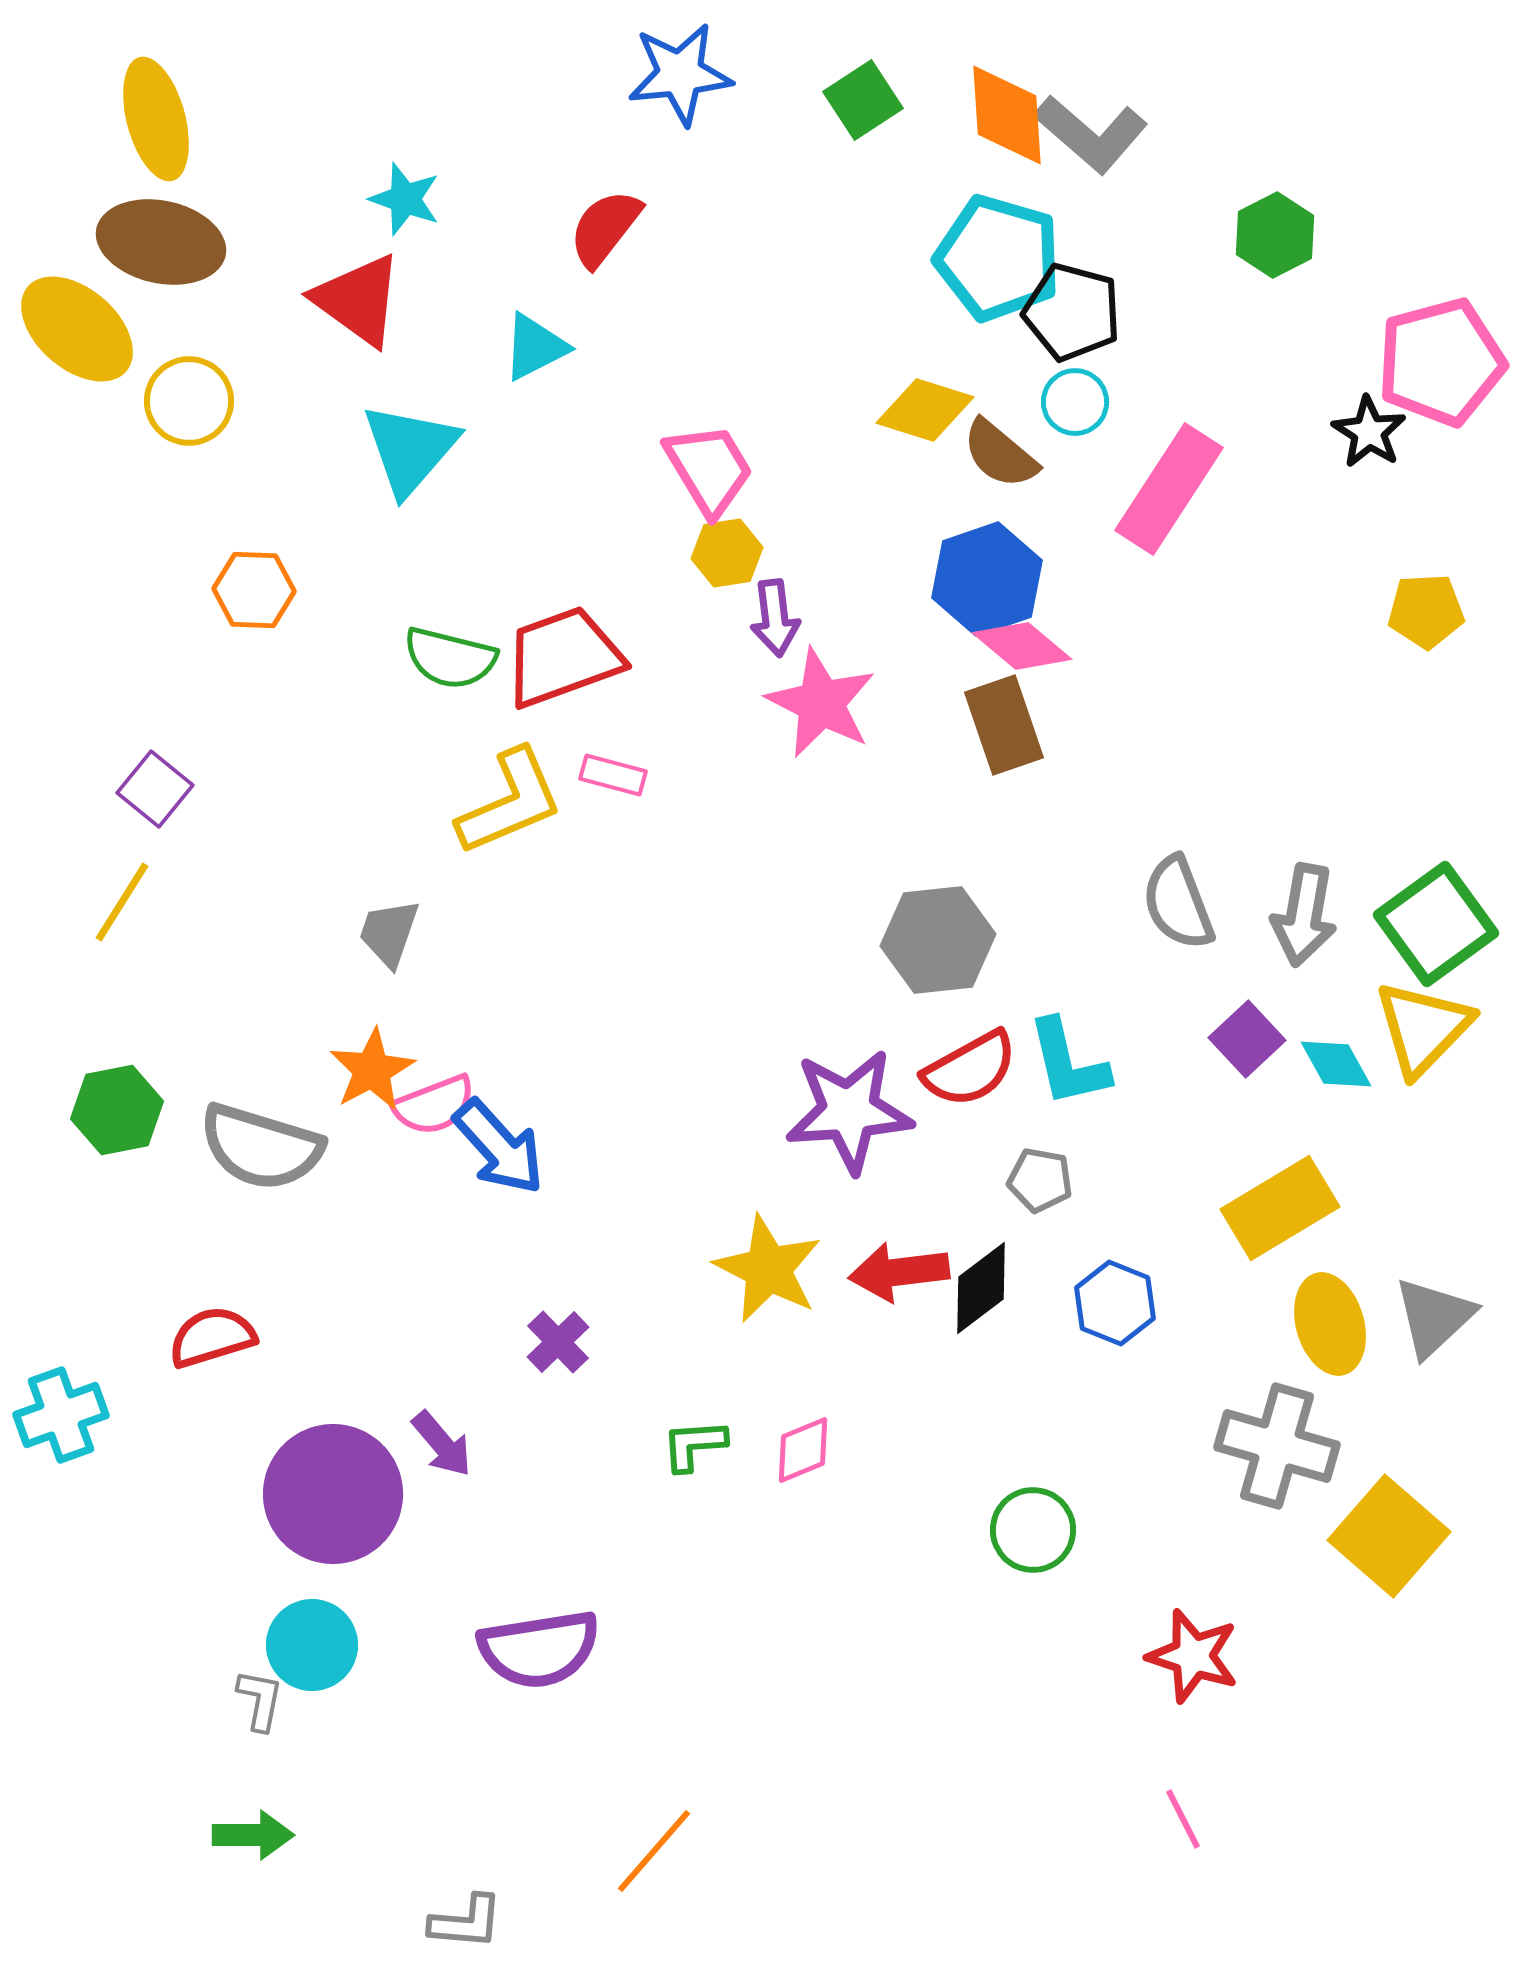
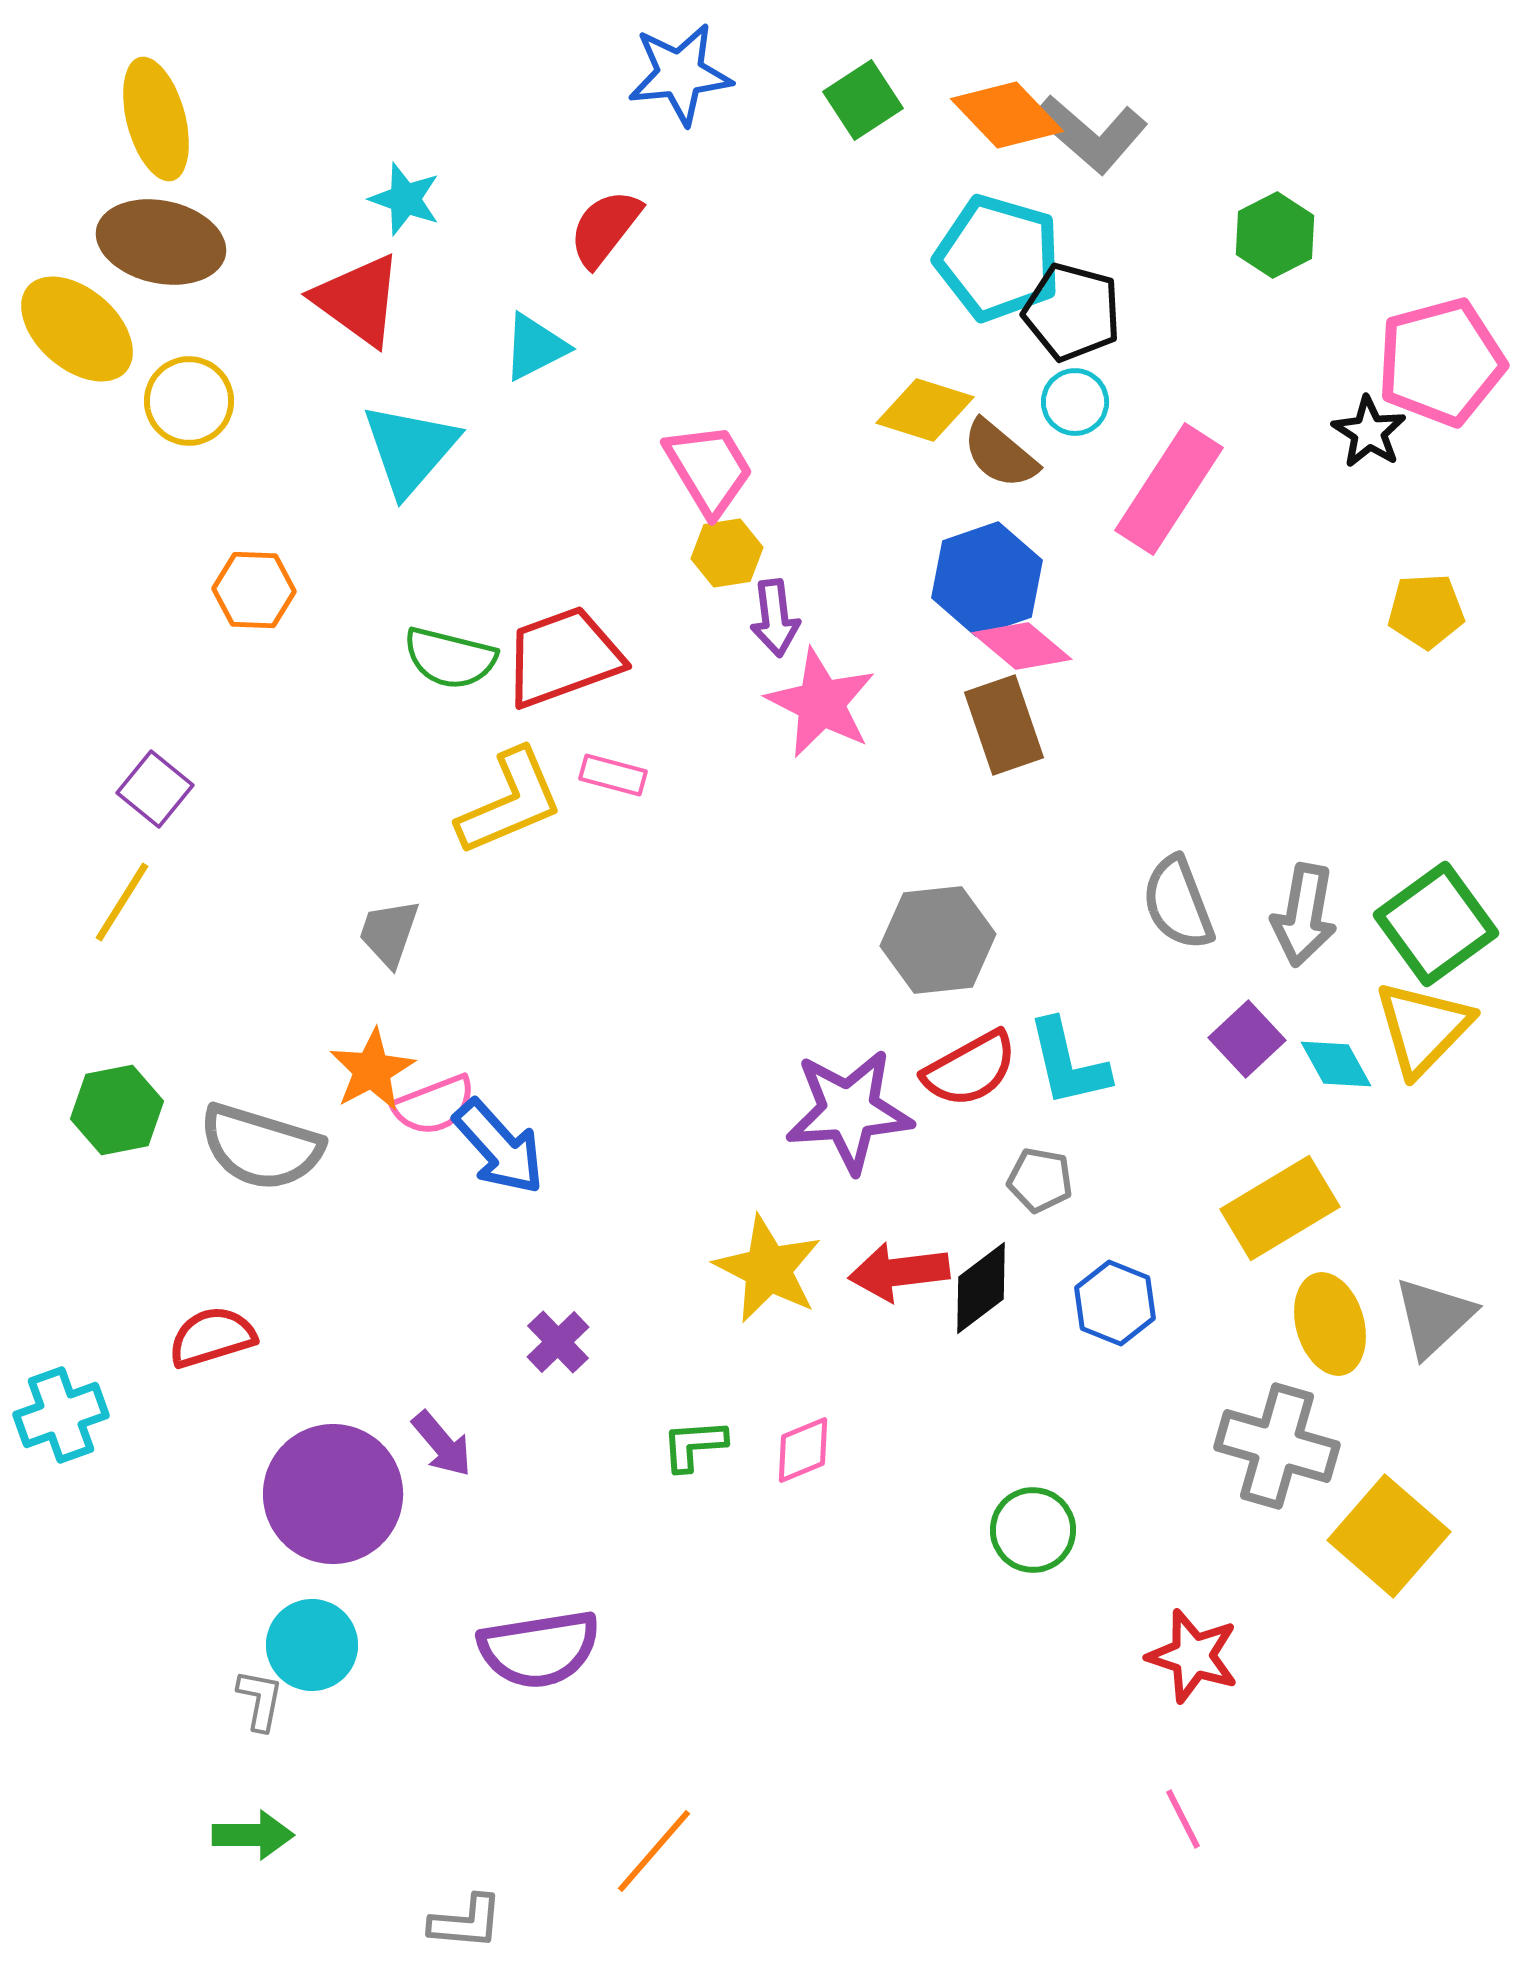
orange diamond at (1007, 115): rotated 40 degrees counterclockwise
